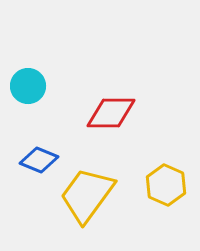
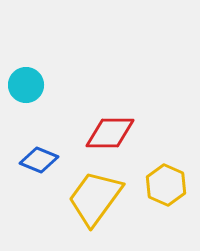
cyan circle: moved 2 px left, 1 px up
red diamond: moved 1 px left, 20 px down
yellow trapezoid: moved 8 px right, 3 px down
